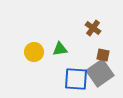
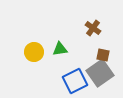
blue square: moved 1 px left, 2 px down; rotated 30 degrees counterclockwise
